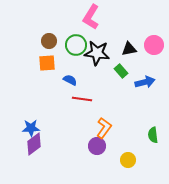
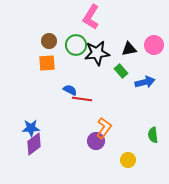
black star: rotated 15 degrees counterclockwise
blue semicircle: moved 10 px down
purple circle: moved 1 px left, 5 px up
